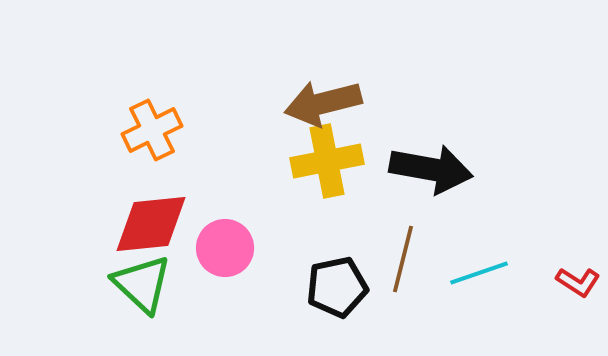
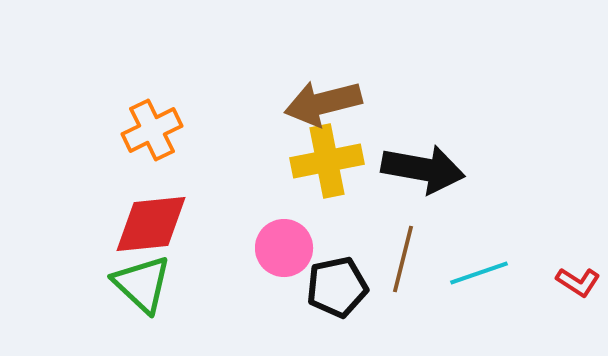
black arrow: moved 8 px left
pink circle: moved 59 px right
